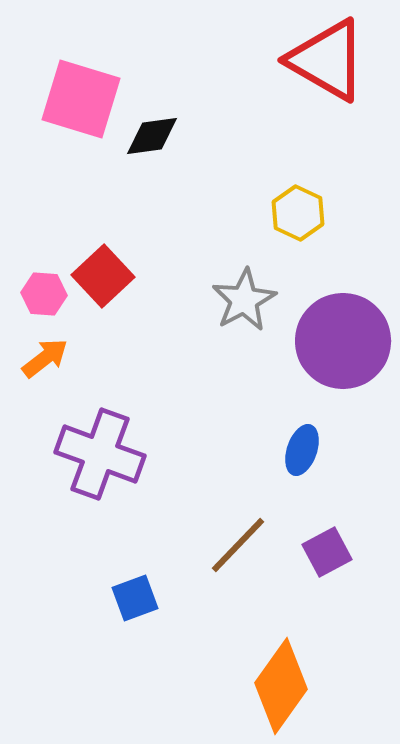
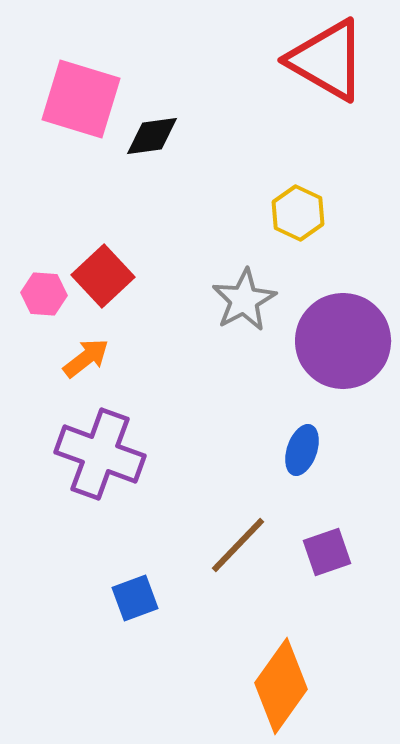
orange arrow: moved 41 px right
purple square: rotated 9 degrees clockwise
